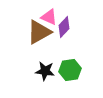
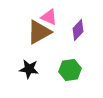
purple diamond: moved 14 px right, 3 px down
black star: moved 16 px left, 2 px up
